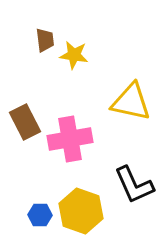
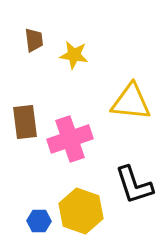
brown trapezoid: moved 11 px left
yellow triangle: rotated 6 degrees counterclockwise
brown rectangle: rotated 20 degrees clockwise
pink cross: rotated 9 degrees counterclockwise
black L-shape: rotated 6 degrees clockwise
blue hexagon: moved 1 px left, 6 px down
